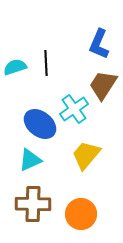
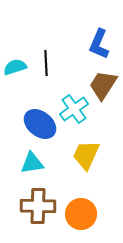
yellow trapezoid: rotated 16 degrees counterclockwise
cyan triangle: moved 2 px right, 3 px down; rotated 15 degrees clockwise
brown cross: moved 5 px right, 2 px down
